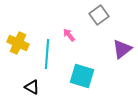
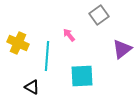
cyan line: moved 2 px down
cyan square: rotated 20 degrees counterclockwise
